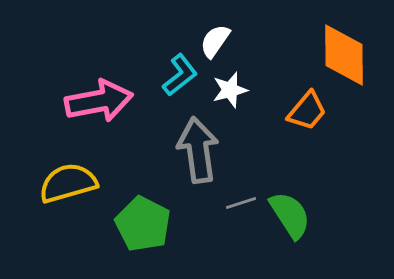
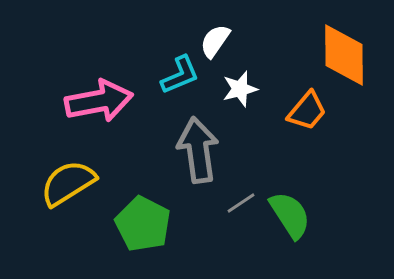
cyan L-shape: rotated 15 degrees clockwise
white star: moved 10 px right, 1 px up
yellow semicircle: rotated 16 degrees counterclockwise
gray line: rotated 16 degrees counterclockwise
